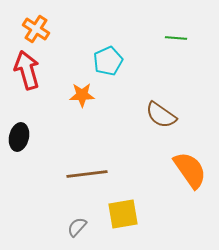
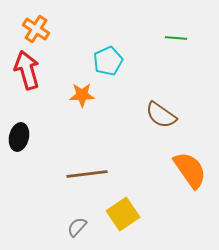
yellow square: rotated 24 degrees counterclockwise
